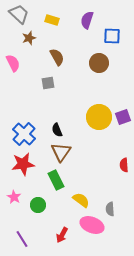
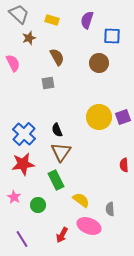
pink ellipse: moved 3 px left, 1 px down
